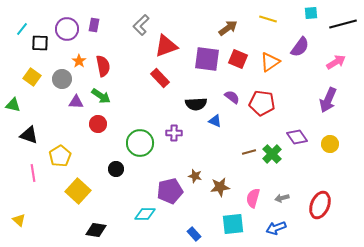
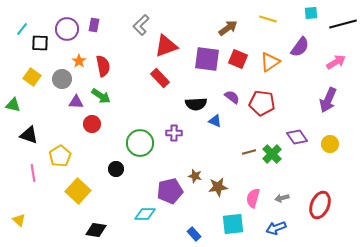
red circle at (98, 124): moved 6 px left
brown star at (220, 187): moved 2 px left
